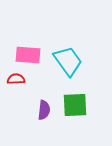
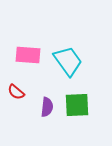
red semicircle: moved 13 px down; rotated 138 degrees counterclockwise
green square: moved 2 px right
purple semicircle: moved 3 px right, 3 px up
